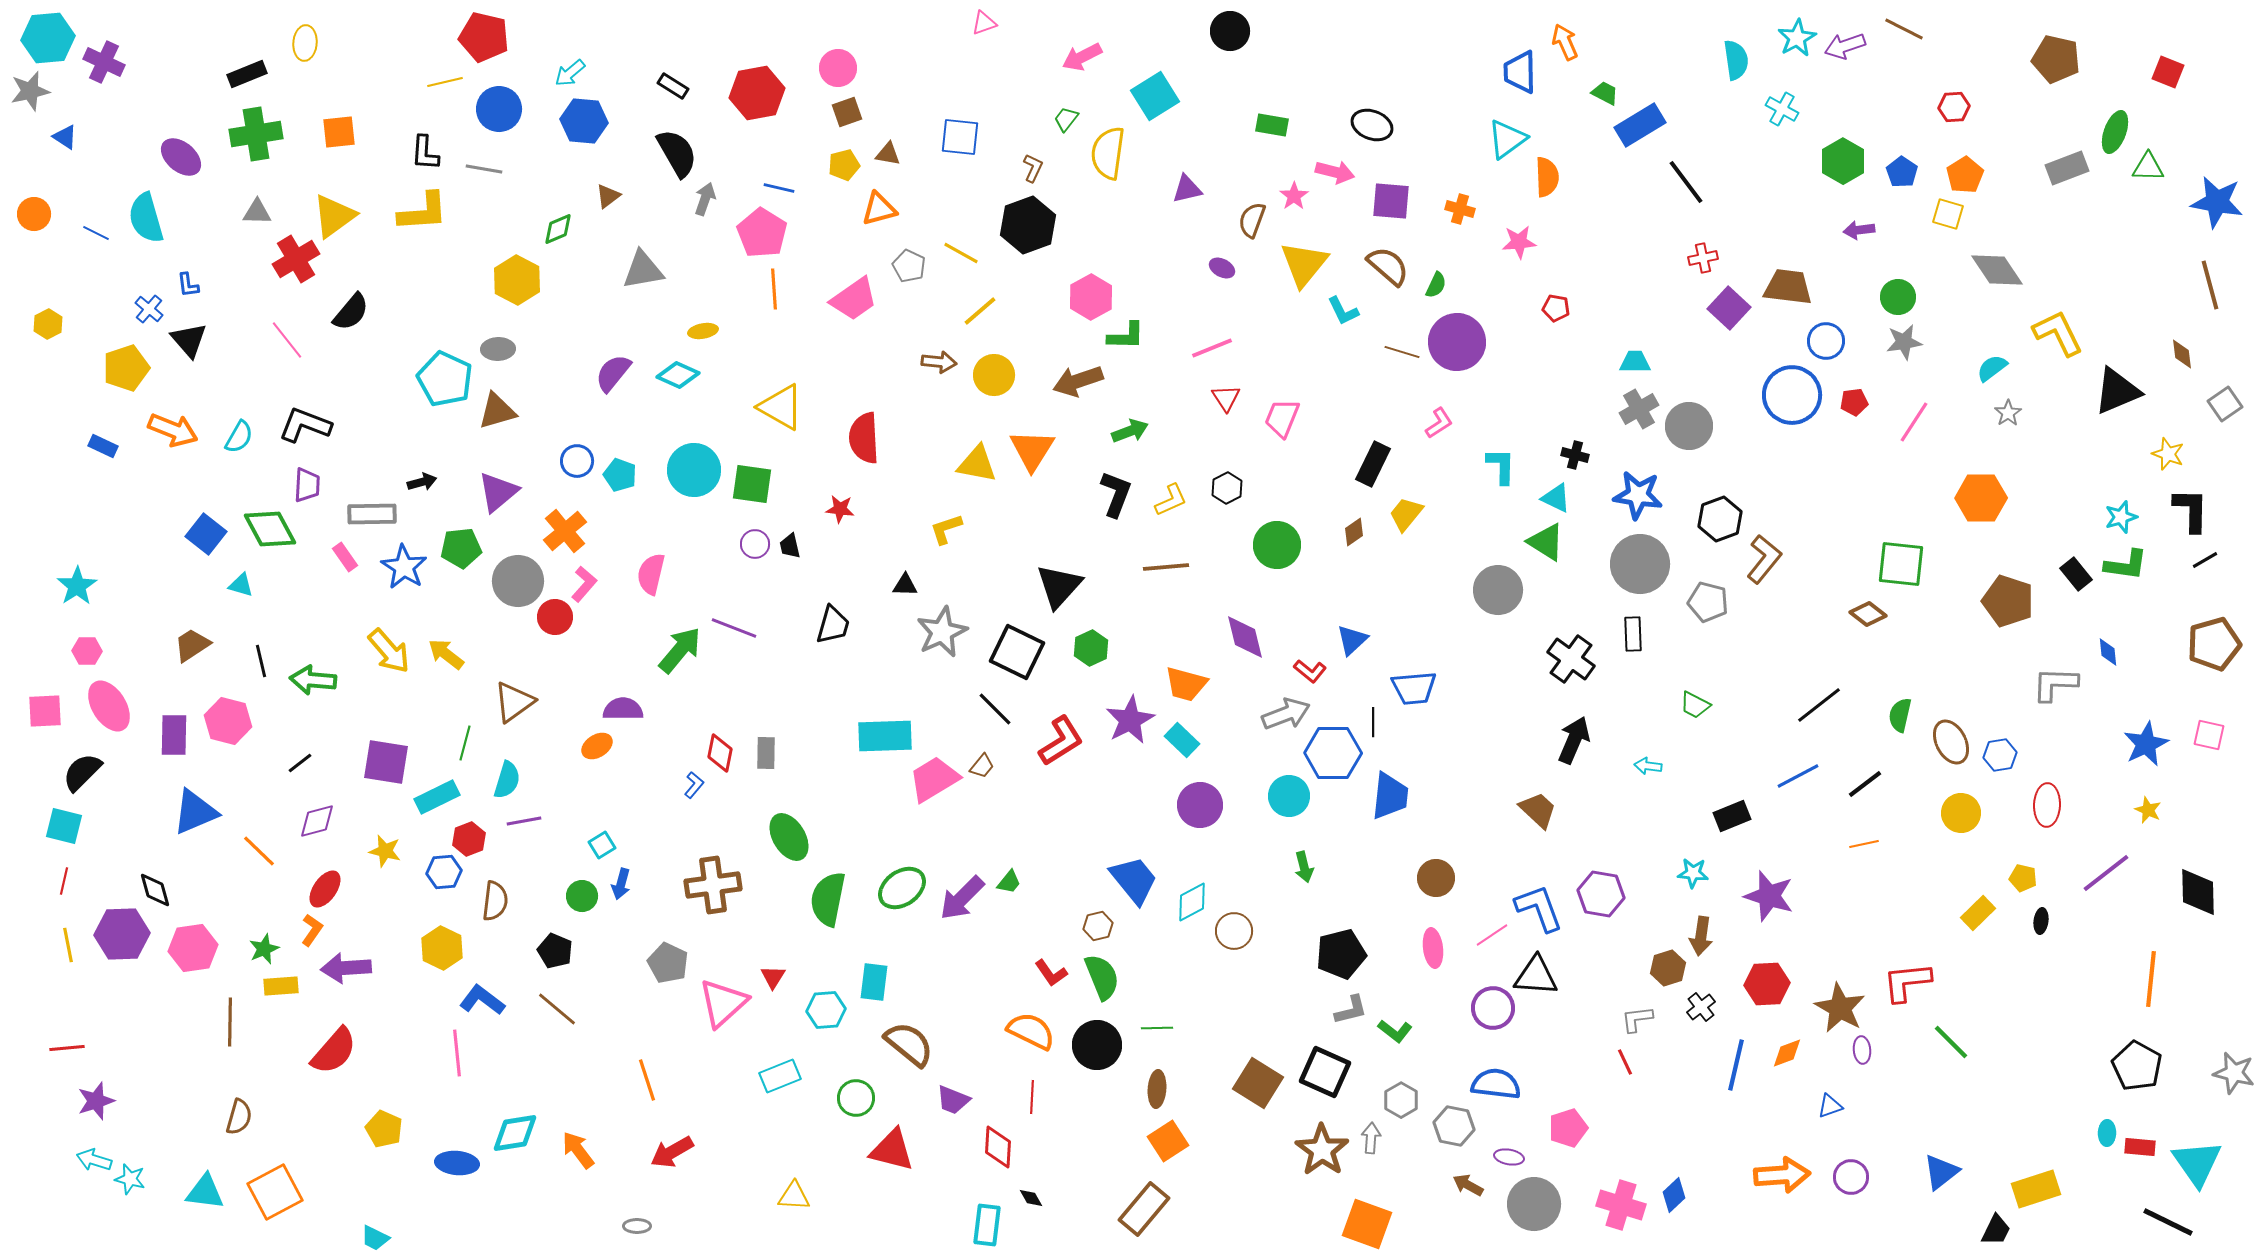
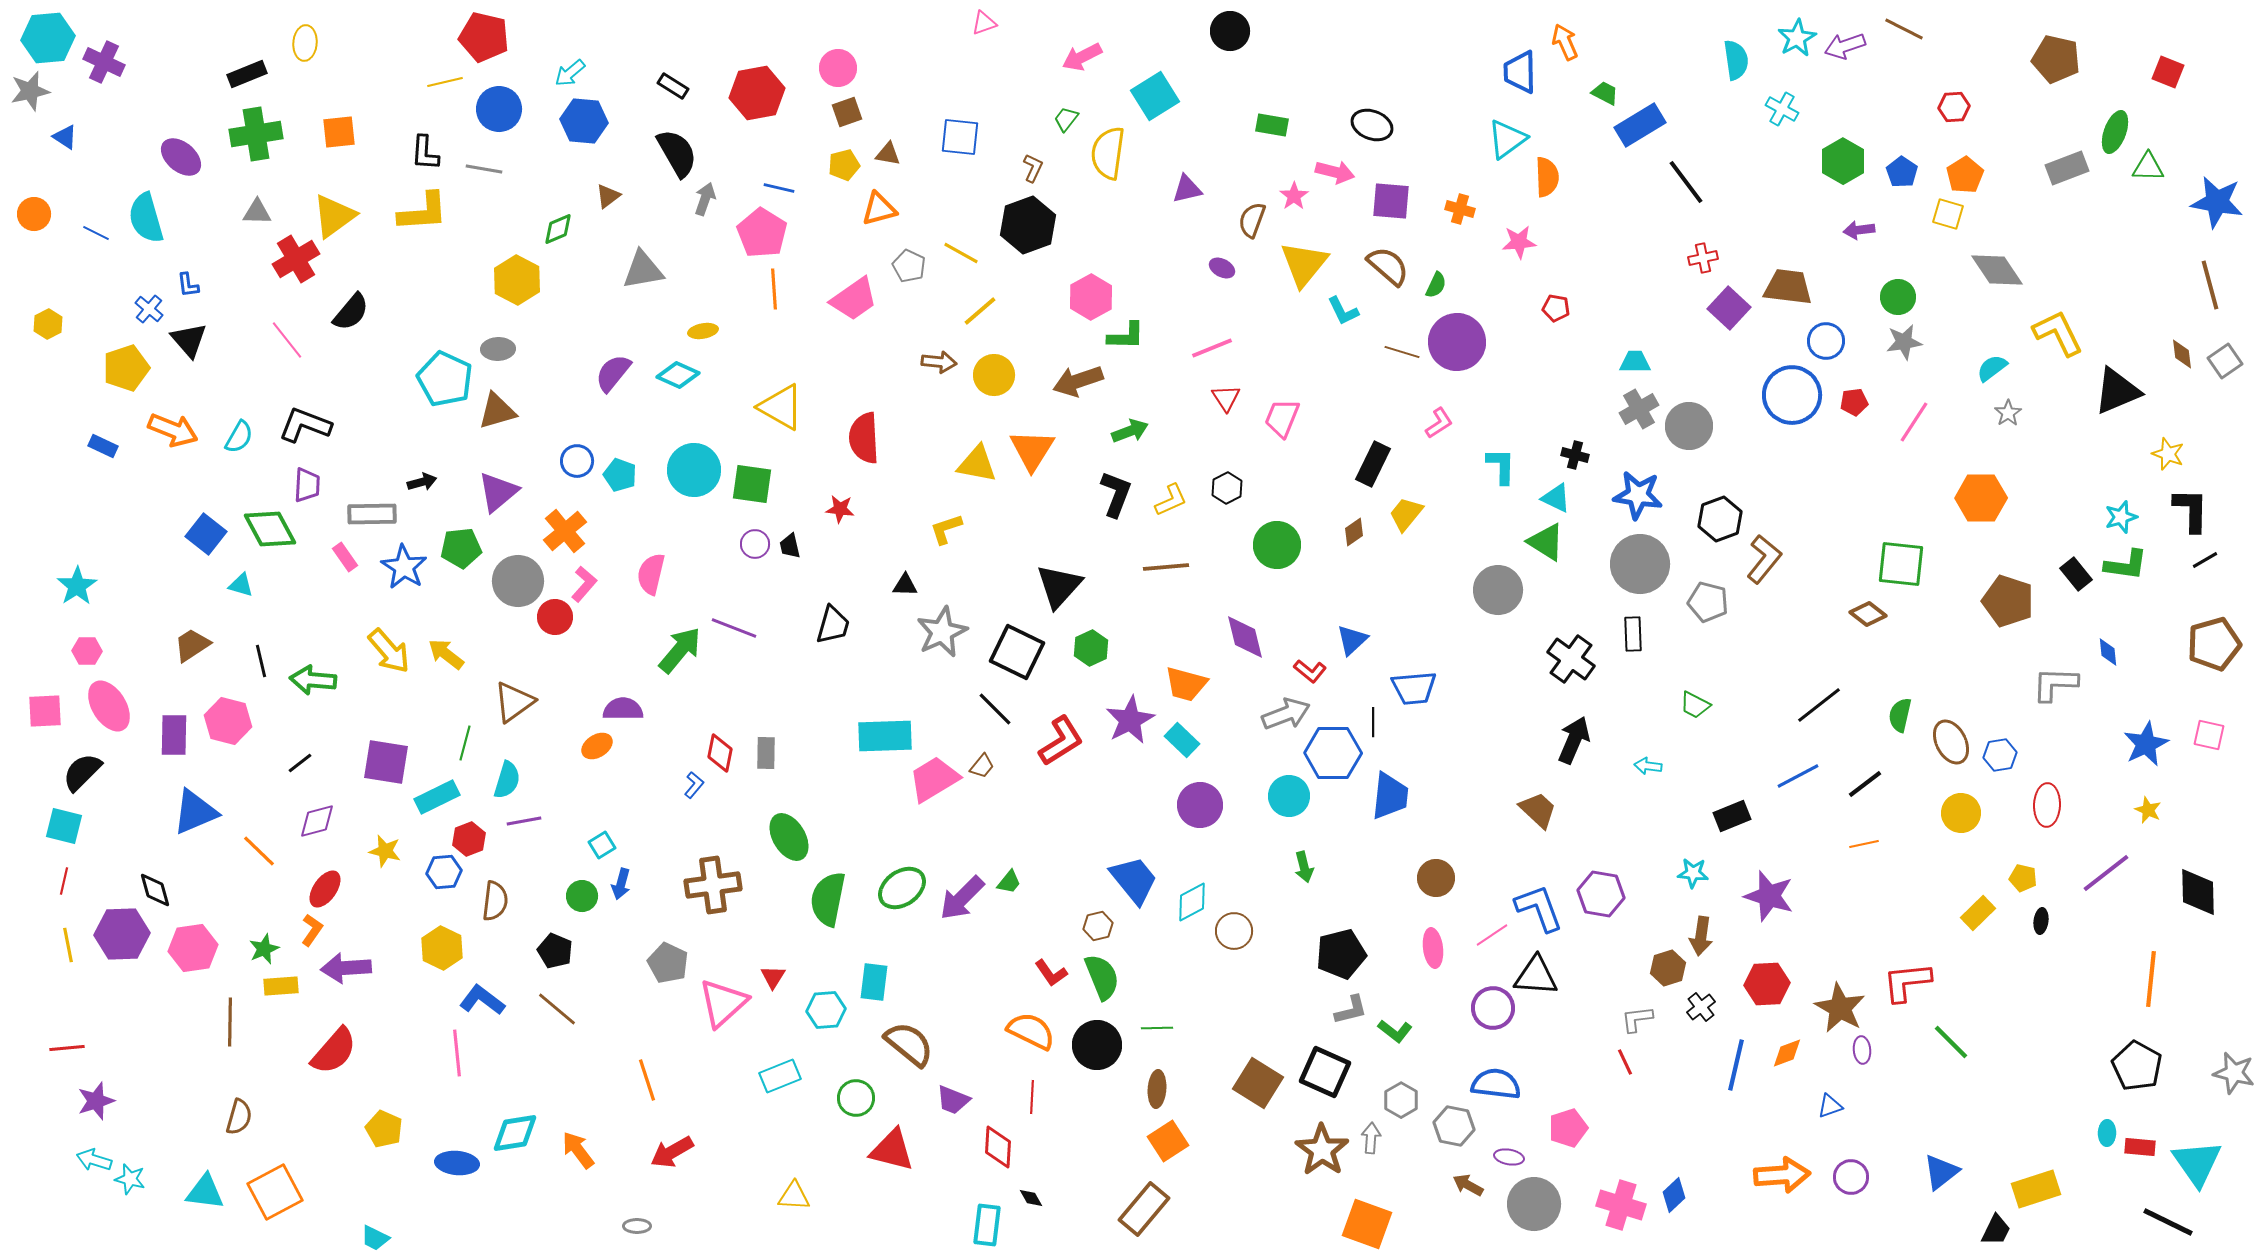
gray square at (2225, 404): moved 43 px up
